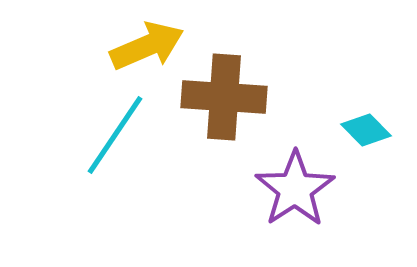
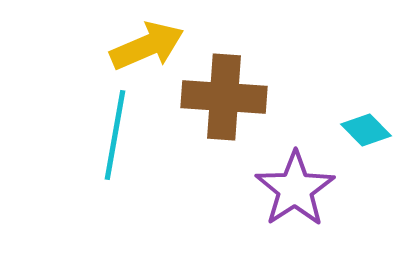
cyan line: rotated 24 degrees counterclockwise
